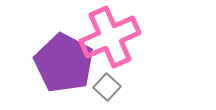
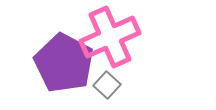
gray square: moved 2 px up
